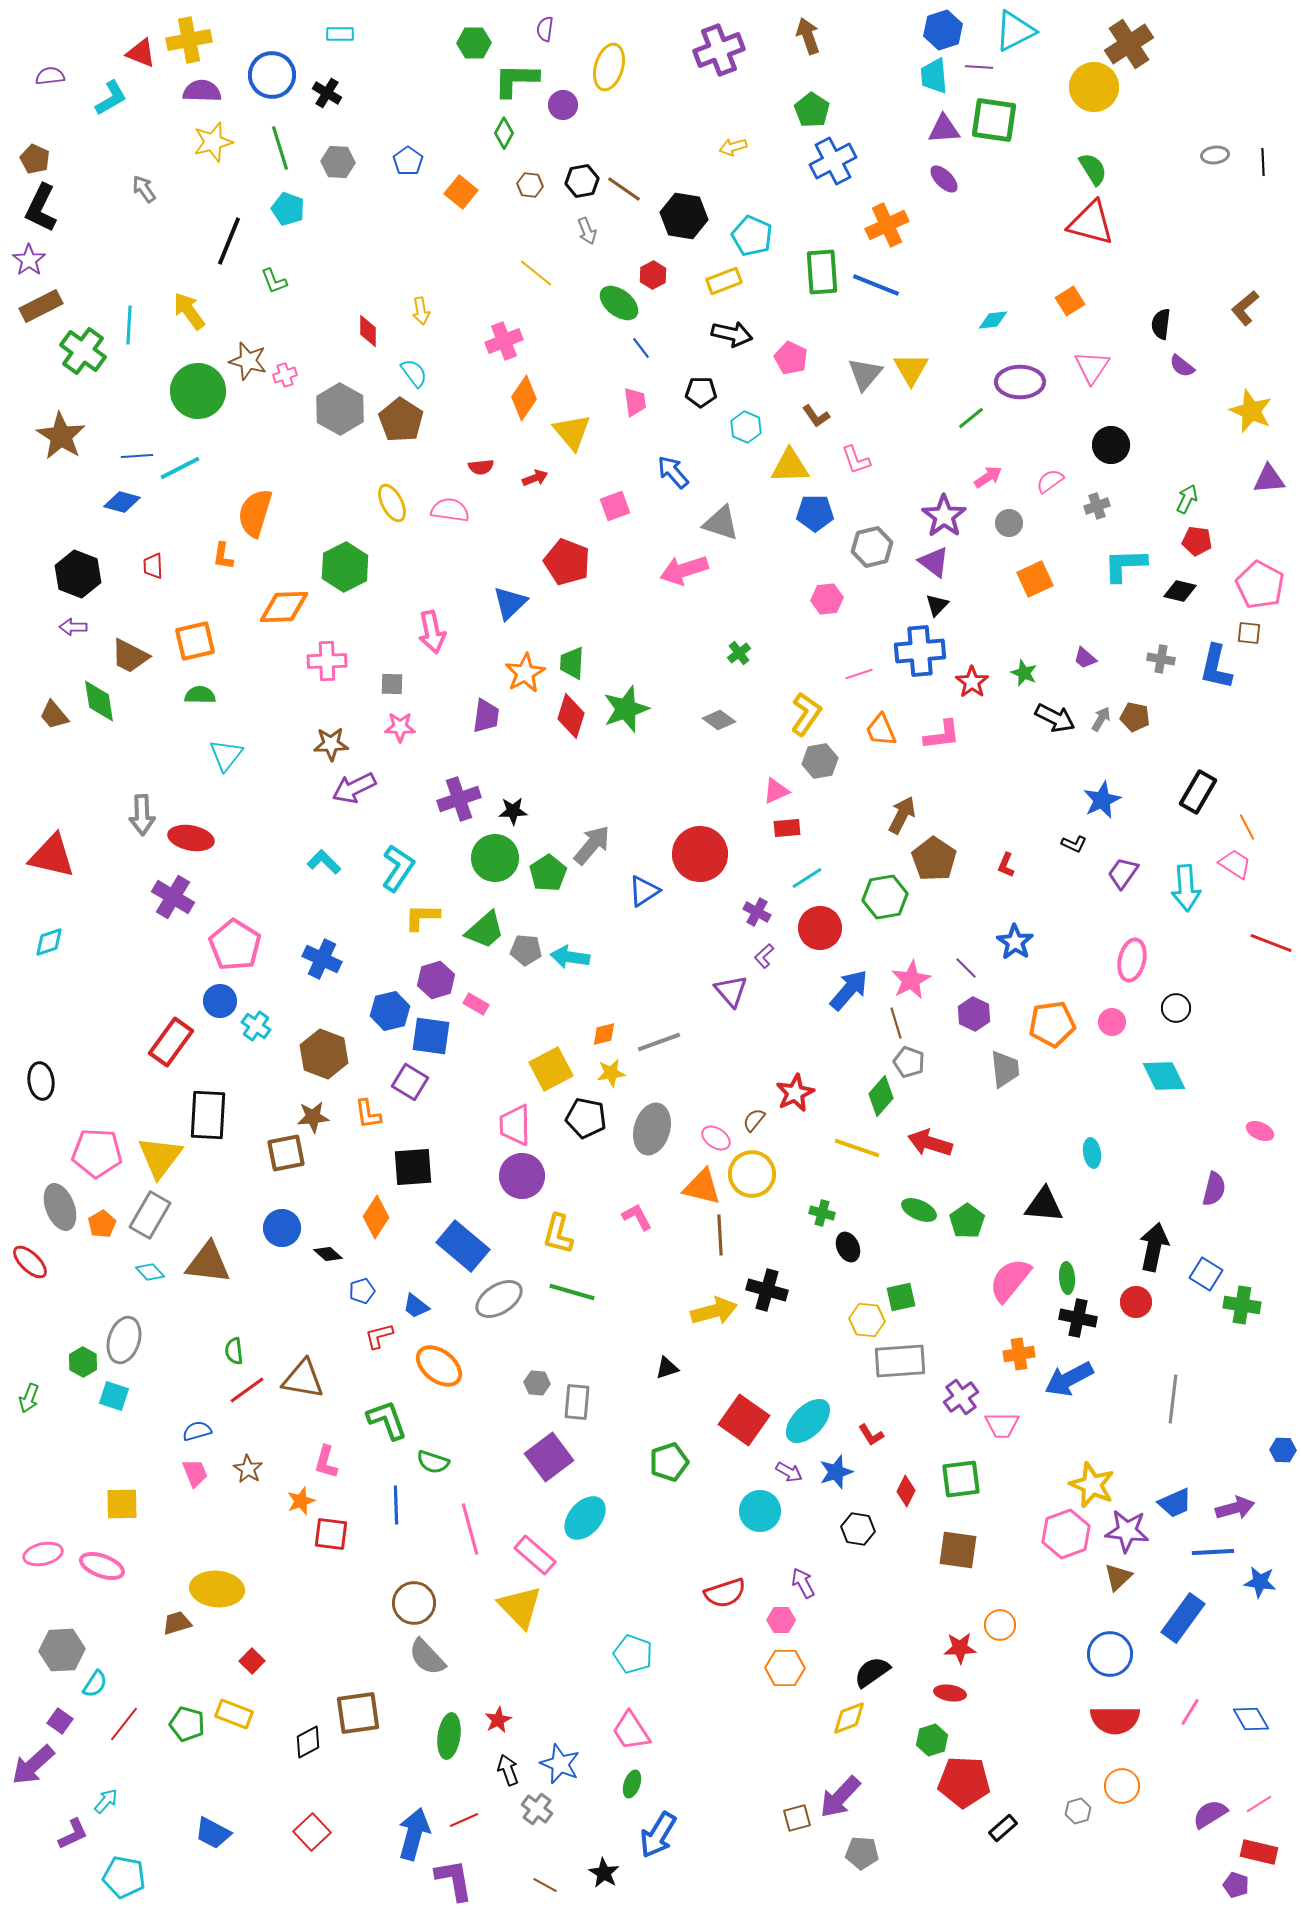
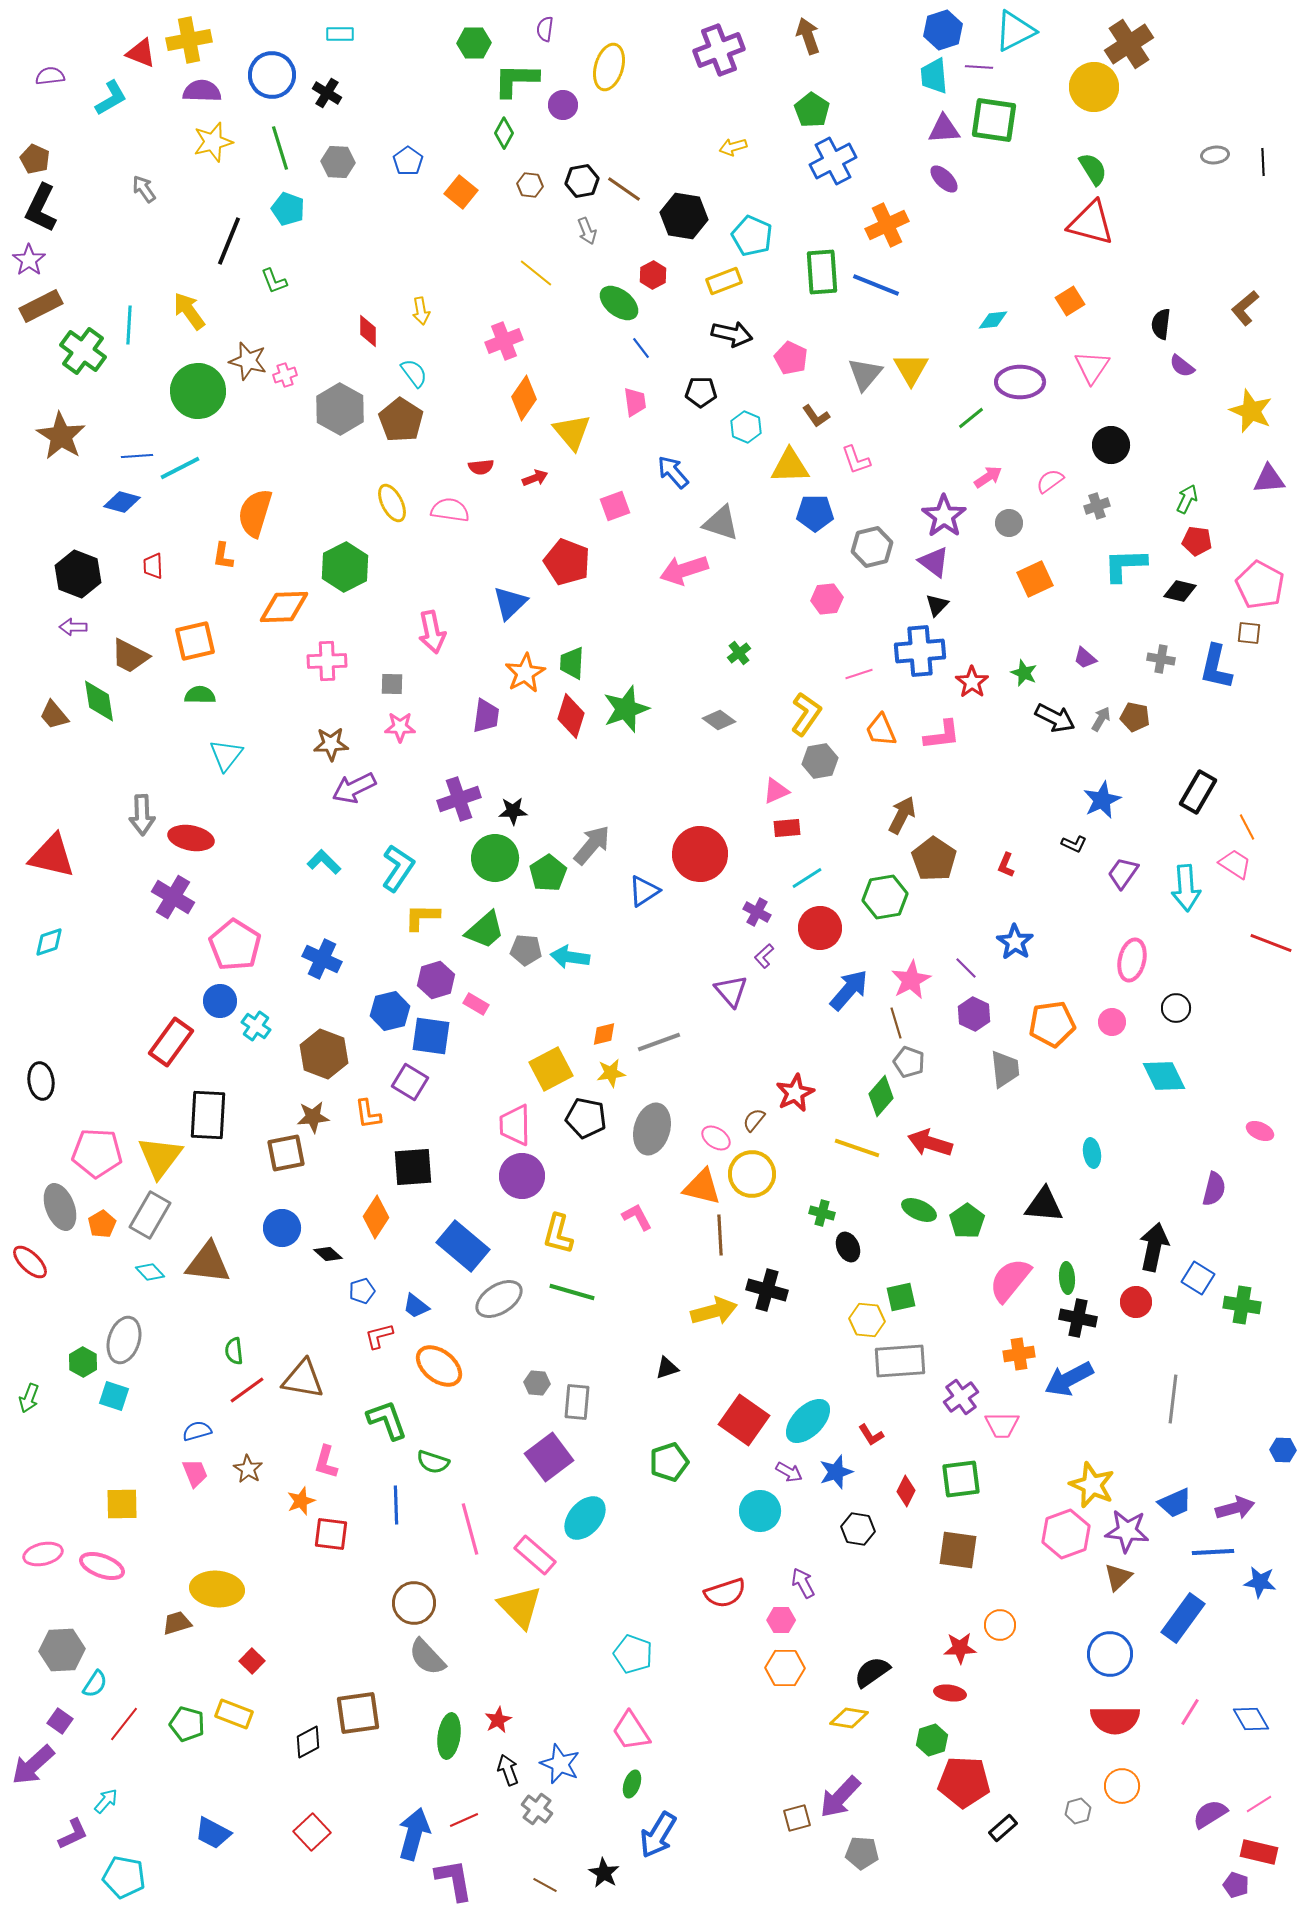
blue square at (1206, 1274): moved 8 px left, 4 px down
yellow diamond at (849, 1718): rotated 30 degrees clockwise
